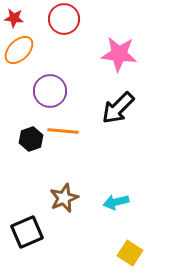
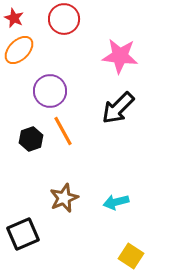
red star: rotated 18 degrees clockwise
pink star: moved 1 px right, 2 px down
orange line: rotated 56 degrees clockwise
black square: moved 4 px left, 2 px down
yellow square: moved 1 px right, 3 px down
